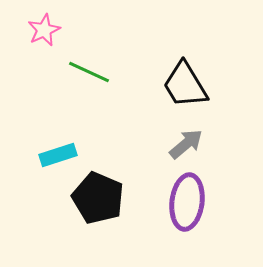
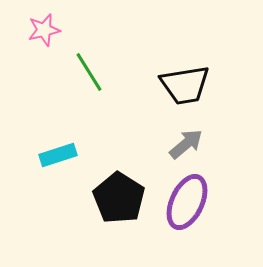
pink star: rotated 12 degrees clockwise
green line: rotated 33 degrees clockwise
black trapezoid: rotated 68 degrees counterclockwise
black pentagon: moved 21 px right; rotated 9 degrees clockwise
purple ellipse: rotated 18 degrees clockwise
